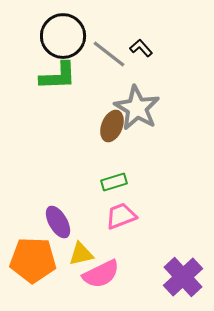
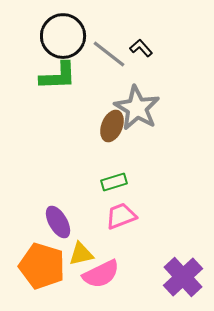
orange pentagon: moved 9 px right, 6 px down; rotated 15 degrees clockwise
